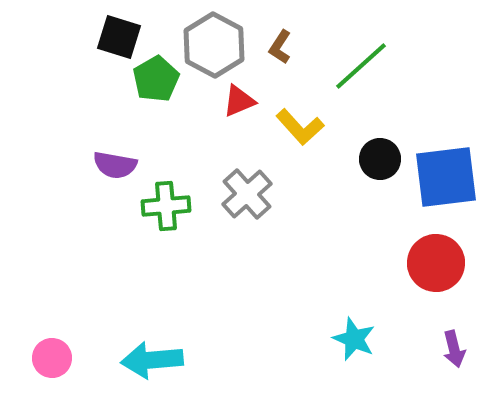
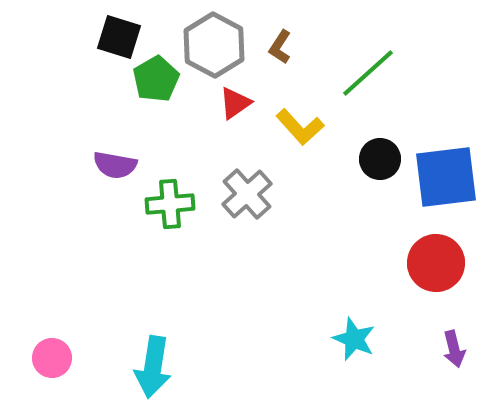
green line: moved 7 px right, 7 px down
red triangle: moved 4 px left, 2 px down; rotated 12 degrees counterclockwise
green cross: moved 4 px right, 2 px up
cyan arrow: moved 1 px right, 7 px down; rotated 76 degrees counterclockwise
